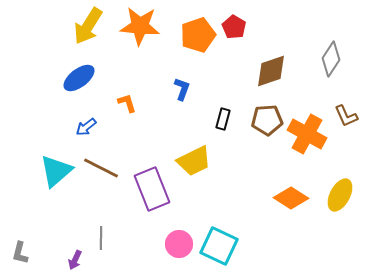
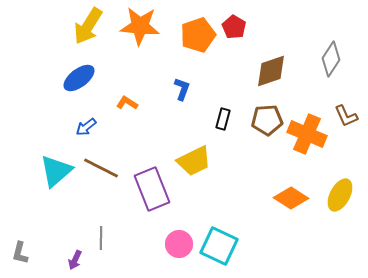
orange L-shape: rotated 40 degrees counterclockwise
orange cross: rotated 6 degrees counterclockwise
